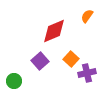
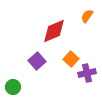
purple square: moved 3 px left
green circle: moved 1 px left, 6 px down
